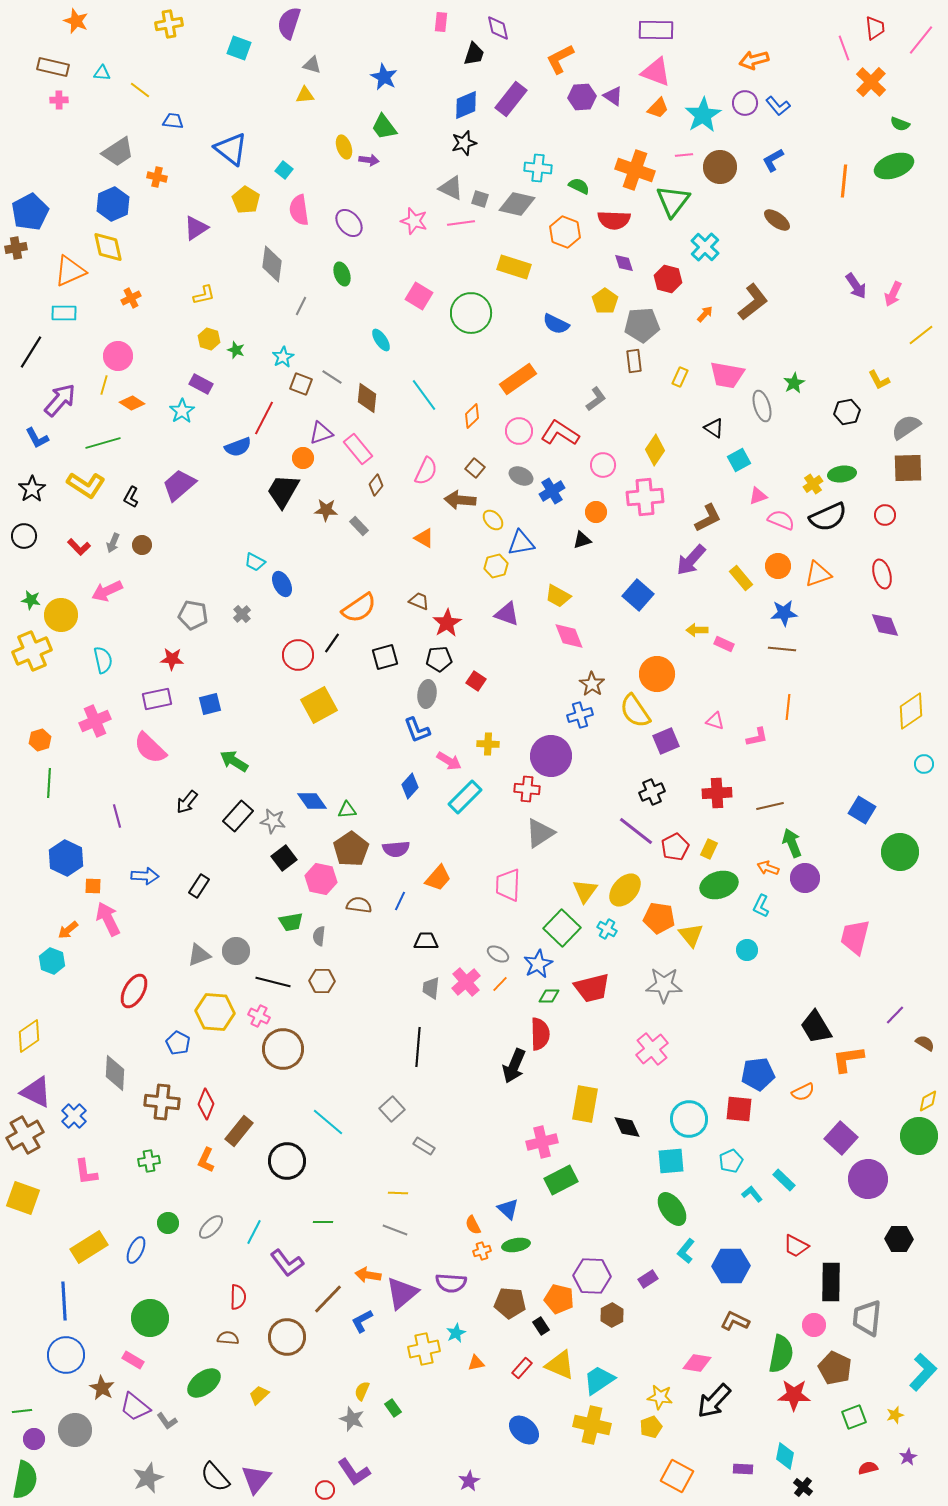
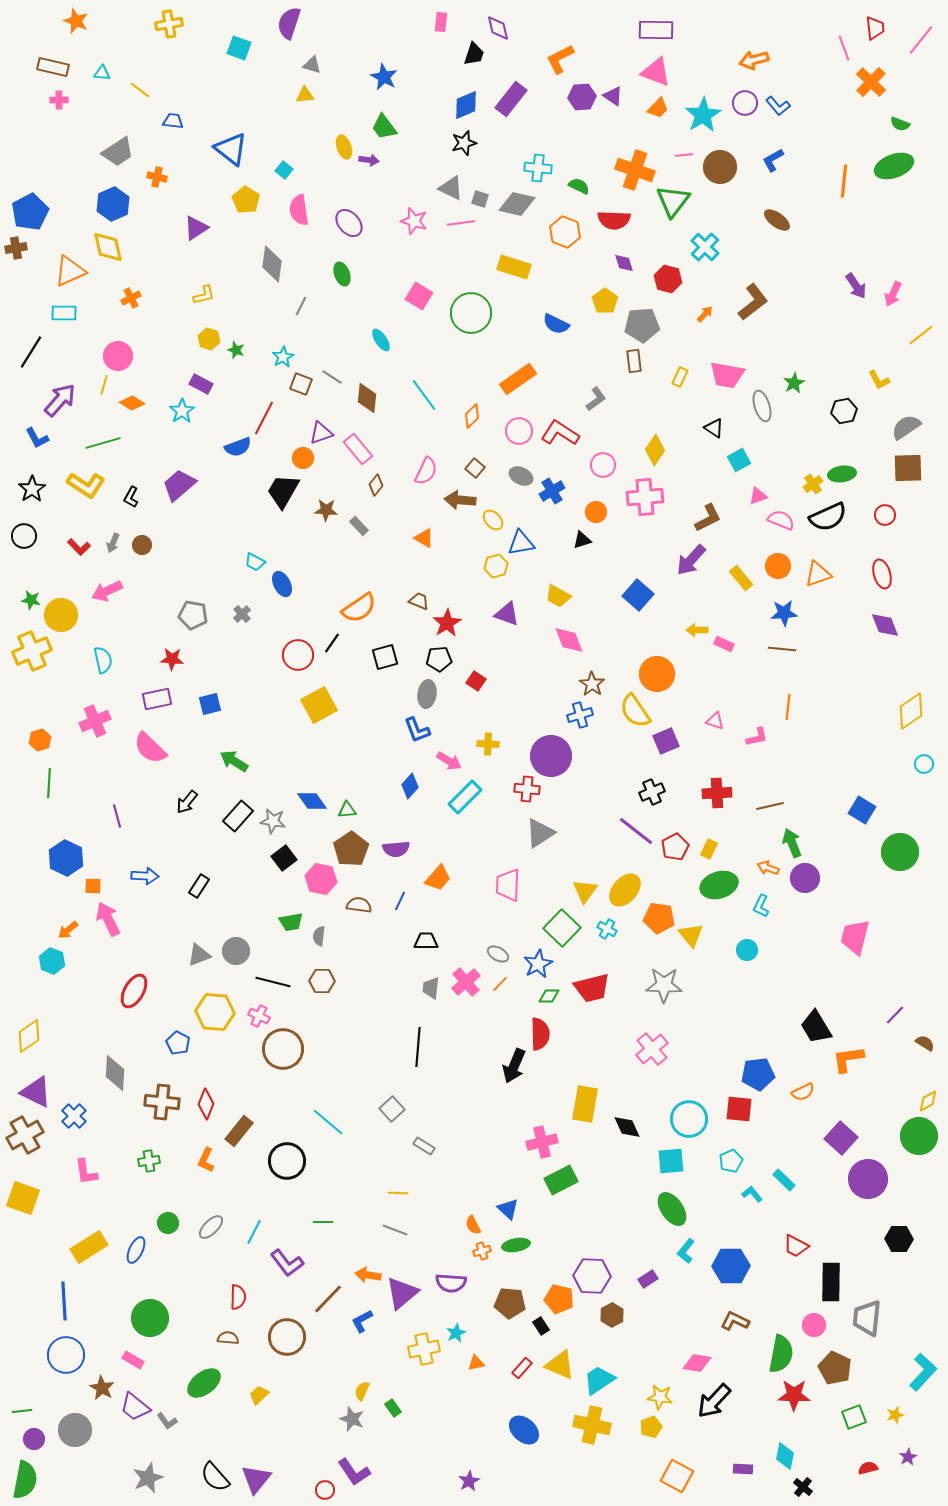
black hexagon at (847, 412): moved 3 px left, 1 px up
pink diamond at (569, 636): moved 4 px down
